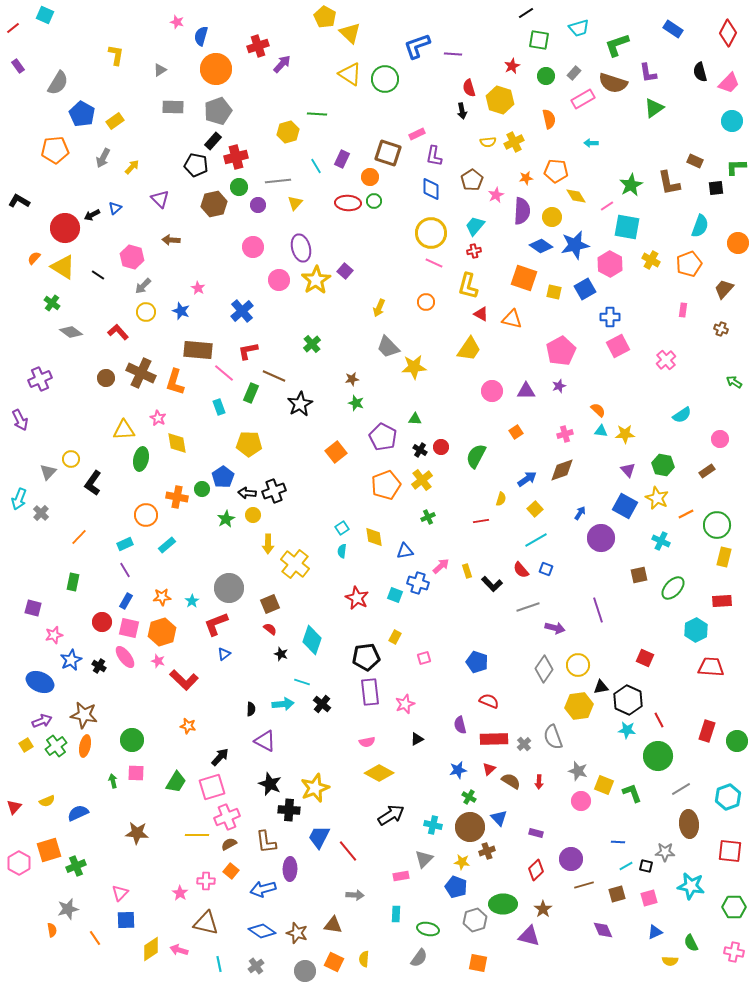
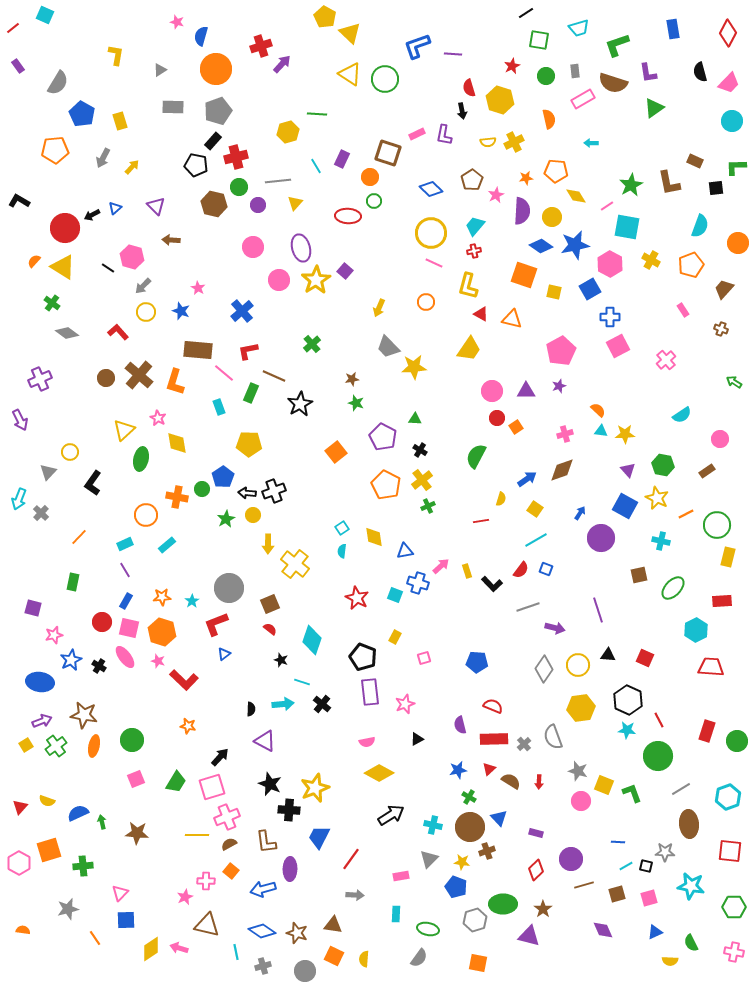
blue rectangle at (673, 29): rotated 48 degrees clockwise
red cross at (258, 46): moved 3 px right
gray rectangle at (574, 73): moved 1 px right, 2 px up; rotated 48 degrees counterclockwise
yellow rectangle at (115, 121): moved 5 px right; rotated 72 degrees counterclockwise
purple L-shape at (434, 156): moved 10 px right, 21 px up
blue diamond at (431, 189): rotated 45 degrees counterclockwise
purple triangle at (160, 199): moved 4 px left, 7 px down
red ellipse at (348, 203): moved 13 px down
brown hexagon at (214, 204): rotated 25 degrees clockwise
orange semicircle at (34, 258): moved 3 px down
orange pentagon at (689, 264): moved 2 px right, 1 px down
black line at (98, 275): moved 10 px right, 7 px up
orange square at (524, 278): moved 3 px up
blue square at (585, 289): moved 5 px right
pink rectangle at (683, 310): rotated 40 degrees counterclockwise
gray diamond at (71, 332): moved 4 px left, 1 px down
brown cross at (141, 373): moved 2 px left, 2 px down; rotated 16 degrees clockwise
yellow triangle at (124, 430): rotated 40 degrees counterclockwise
orange square at (516, 432): moved 5 px up
red circle at (441, 447): moved 56 px right, 29 px up
yellow circle at (71, 459): moved 1 px left, 7 px up
orange pentagon at (386, 485): rotated 24 degrees counterclockwise
yellow square at (535, 509): rotated 14 degrees counterclockwise
green cross at (428, 517): moved 11 px up
cyan cross at (661, 541): rotated 12 degrees counterclockwise
yellow rectangle at (724, 557): moved 4 px right
red semicircle at (521, 570): rotated 102 degrees counterclockwise
orange hexagon at (162, 632): rotated 24 degrees counterclockwise
black star at (281, 654): moved 6 px down
black pentagon at (366, 657): moved 3 px left; rotated 28 degrees clockwise
blue pentagon at (477, 662): rotated 15 degrees counterclockwise
blue ellipse at (40, 682): rotated 16 degrees counterclockwise
black triangle at (601, 687): moved 7 px right, 32 px up; rotated 14 degrees clockwise
red semicircle at (489, 701): moved 4 px right, 5 px down
yellow hexagon at (579, 706): moved 2 px right, 2 px down
orange ellipse at (85, 746): moved 9 px right
pink square at (136, 773): moved 6 px down; rotated 24 degrees counterclockwise
green arrow at (113, 781): moved 11 px left, 41 px down
yellow semicircle at (47, 801): rotated 42 degrees clockwise
red triangle at (14, 807): moved 6 px right
red line at (348, 851): moved 3 px right, 8 px down; rotated 75 degrees clockwise
gray triangle at (424, 859): moved 5 px right
green cross at (76, 866): moved 7 px right; rotated 18 degrees clockwise
pink star at (180, 893): moved 5 px right, 4 px down; rotated 14 degrees clockwise
brown triangle at (206, 923): moved 1 px right, 2 px down
orange semicircle at (52, 930): moved 29 px left; rotated 72 degrees counterclockwise
pink arrow at (179, 950): moved 2 px up
orange square at (334, 962): moved 6 px up
cyan line at (219, 964): moved 17 px right, 12 px up
gray cross at (256, 966): moved 7 px right; rotated 21 degrees clockwise
